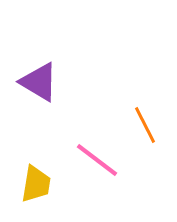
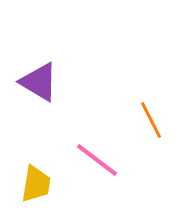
orange line: moved 6 px right, 5 px up
